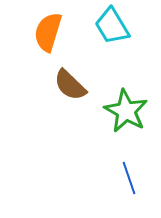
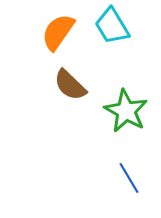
orange semicircle: moved 10 px right; rotated 18 degrees clockwise
blue line: rotated 12 degrees counterclockwise
